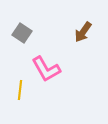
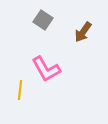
gray square: moved 21 px right, 13 px up
